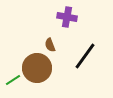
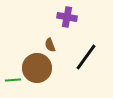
black line: moved 1 px right, 1 px down
green line: rotated 28 degrees clockwise
